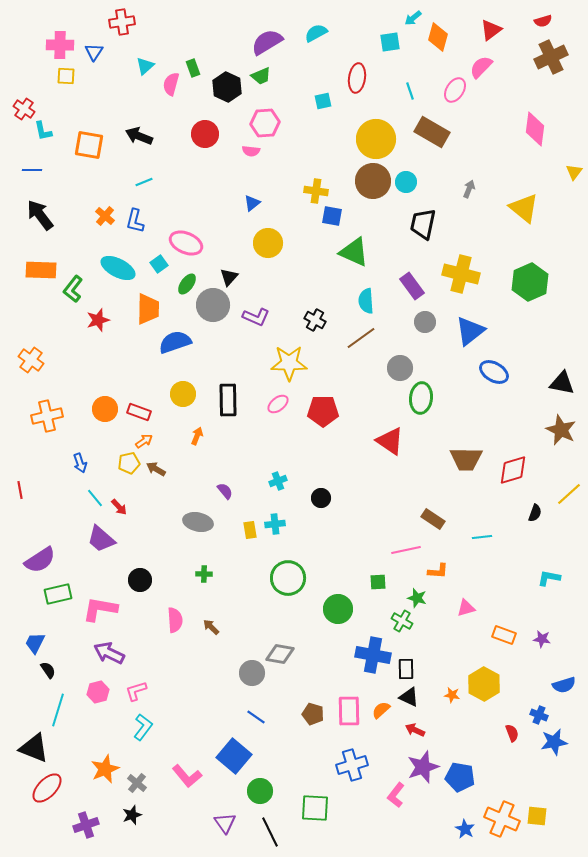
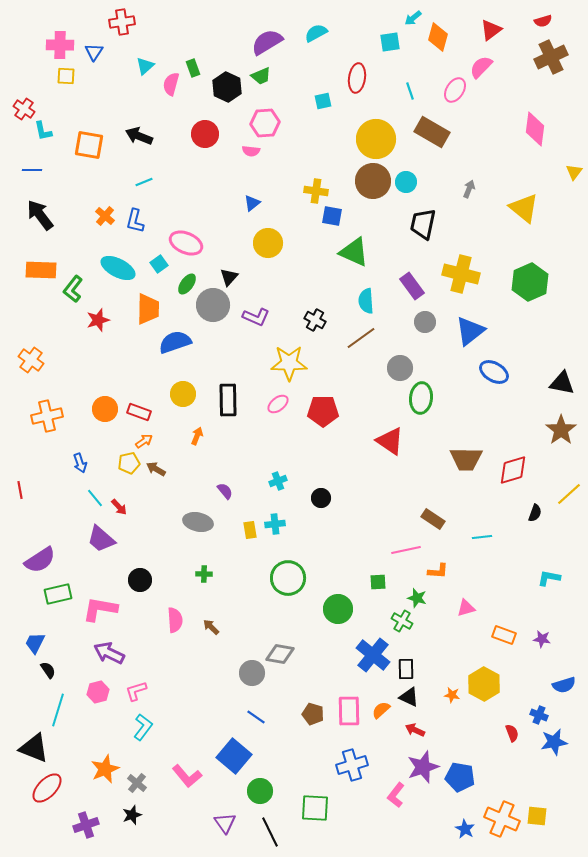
brown star at (561, 430): rotated 12 degrees clockwise
blue cross at (373, 655): rotated 28 degrees clockwise
